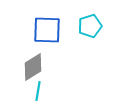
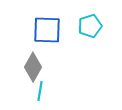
gray diamond: rotated 28 degrees counterclockwise
cyan line: moved 2 px right
